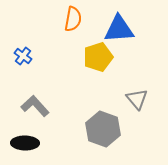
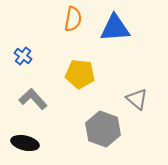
blue triangle: moved 4 px left, 1 px up
yellow pentagon: moved 18 px left, 17 px down; rotated 24 degrees clockwise
gray triangle: rotated 10 degrees counterclockwise
gray L-shape: moved 2 px left, 7 px up
black ellipse: rotated 12 degrees clockwise
